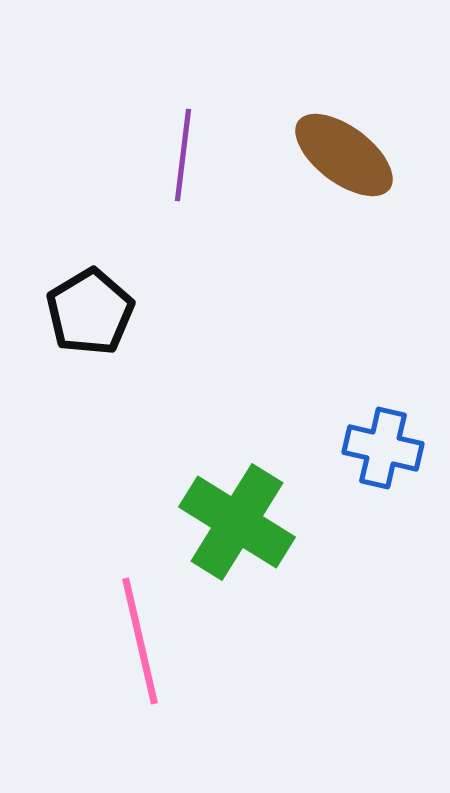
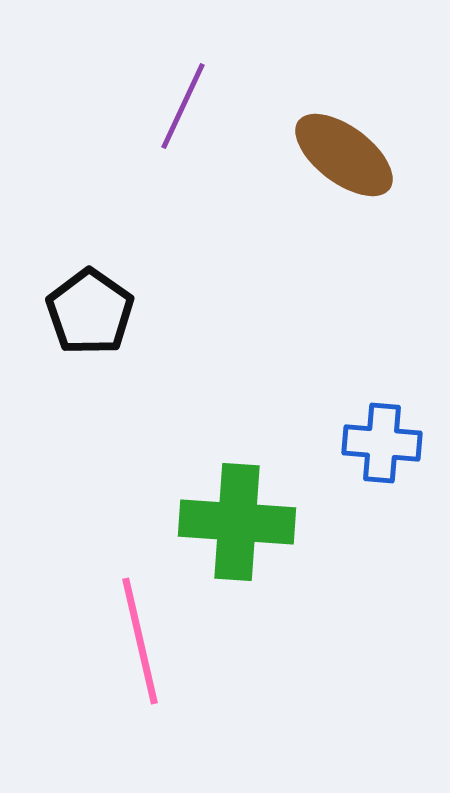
purple line: moved 49 px up; rotated 18 degrees clockwise
black pentagon: rotated 6 degrees counterclockwise
blue cross: moved 1 px left, 5 px up; rotated 8 degrees counterclockwise
green cross: rotated 28 degrees counterclockwise
